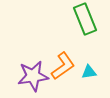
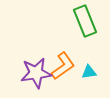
green rectangle: moved 2 px down
purple star: moved 3 px right, 3 px up
